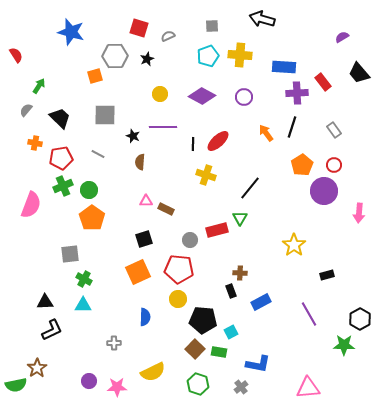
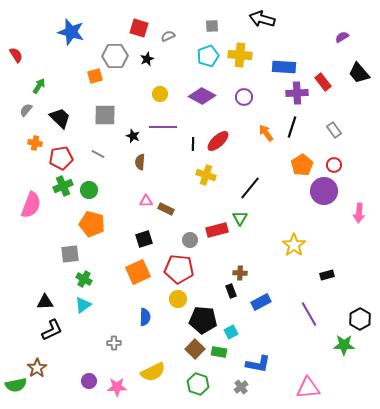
orange pentagon at (92, 218): moved 6 px down; rotated 20 degrees counterclockwise
cyan triangle at (83, 305): rotated 36 degrees counterclockwise
